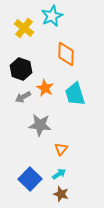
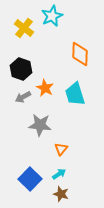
orange diamond: moved 14 px right
